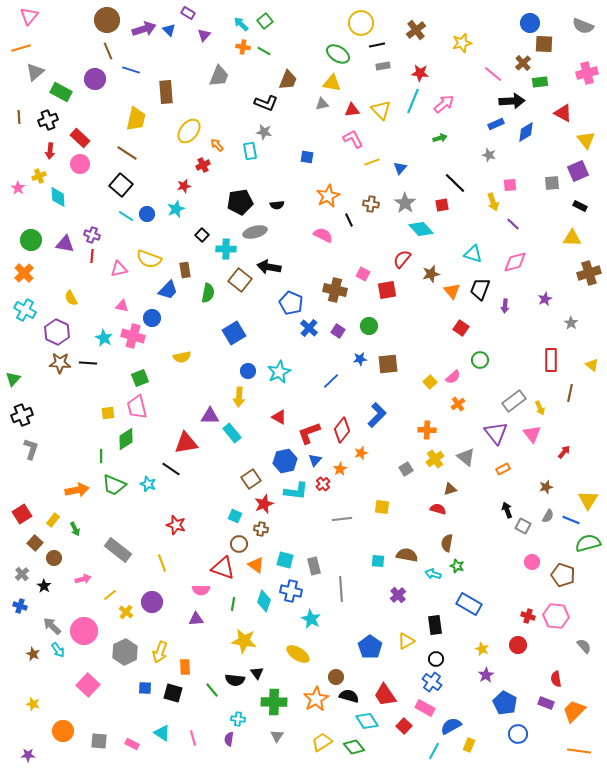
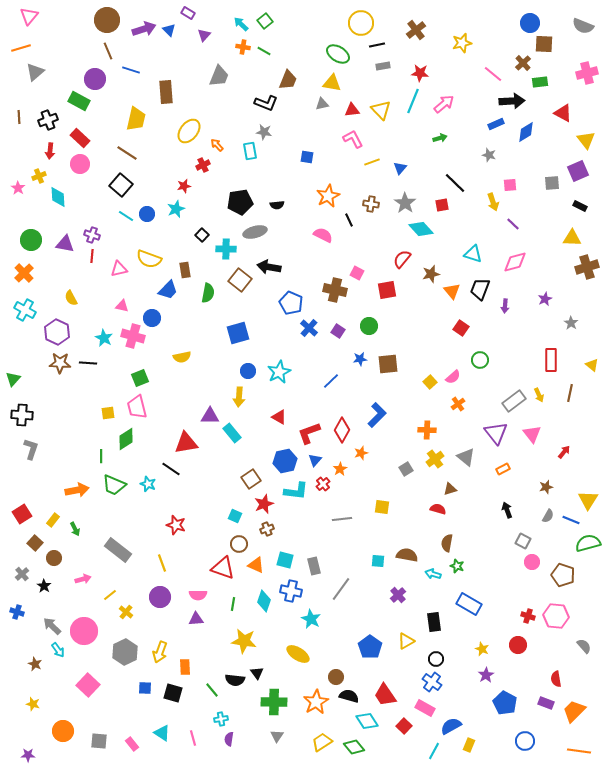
green rectangle at (61, 92): moved 18 px right, 9 px down
brown cross at (589, 273): moved 2 px left, 6 px up
pink square at (363, 274): moved 6 px left, 1 px up
blue square at (234, 333): moved 4 px right; rotated 15 degrees clockwise
yellow arrow at (540, 408): moved 1 px left, 13 px up
black cross at (22, 415): rotated 25 degrees clockwise
red diamond at (342, 430): rotated 10 degrees counterclockwise
gray square at (523, 526): moved 15 px down
brown cross at (261, 529): moved 6 px right; rotated 32 degrees counterclockwise
orange triangle at (256, 565): rotated 12 degrees counterclockwise
gray line at (341, 589): rotated 40 degrees clockwise
pink semicircle at (201, 590): moved 3 px left, 5 px down
purple circle at (152, 602): moved 8 px right, 5 px up
blue cross at (20, 606): moved 3 px left, 6 px down
black rectangle at (435, 625): moved 1 px left, 3 px up
brown star at (33, 654): moved 2 px right, 10 px down
orange star at (316, 699): moved 3 px down
cyan cross at (238, 719): moved 17 px left; rotated 16 degrees counterclockwise
blue circle at (518, 734): moved 7 px right, 7 px down
pink rectangle at (132, 744): rotated 24 degrees clockwise
